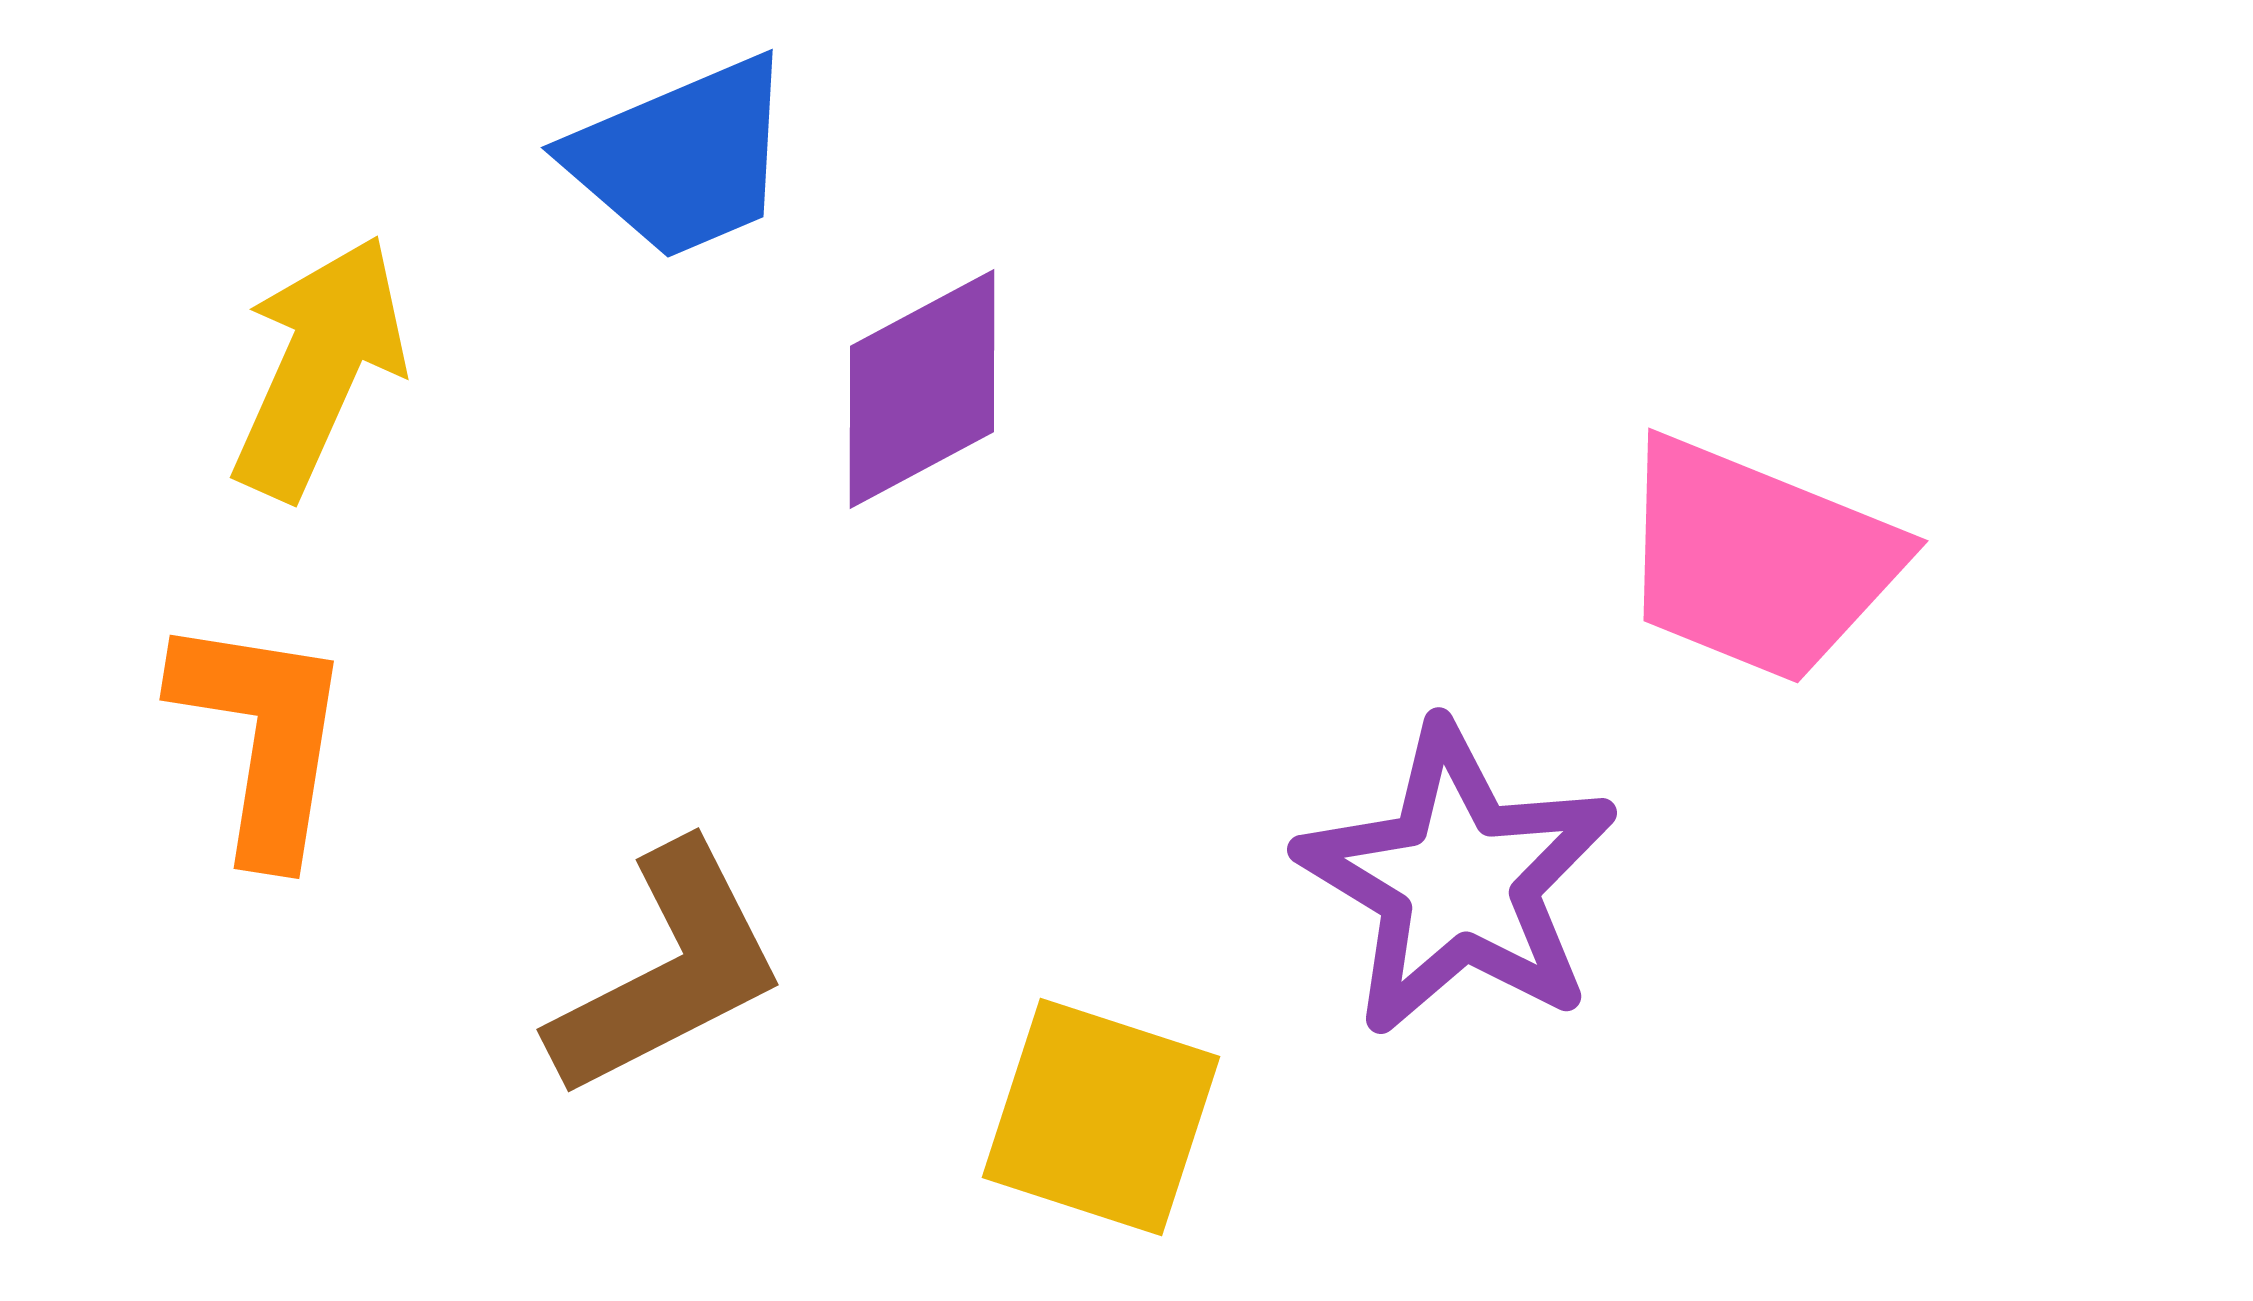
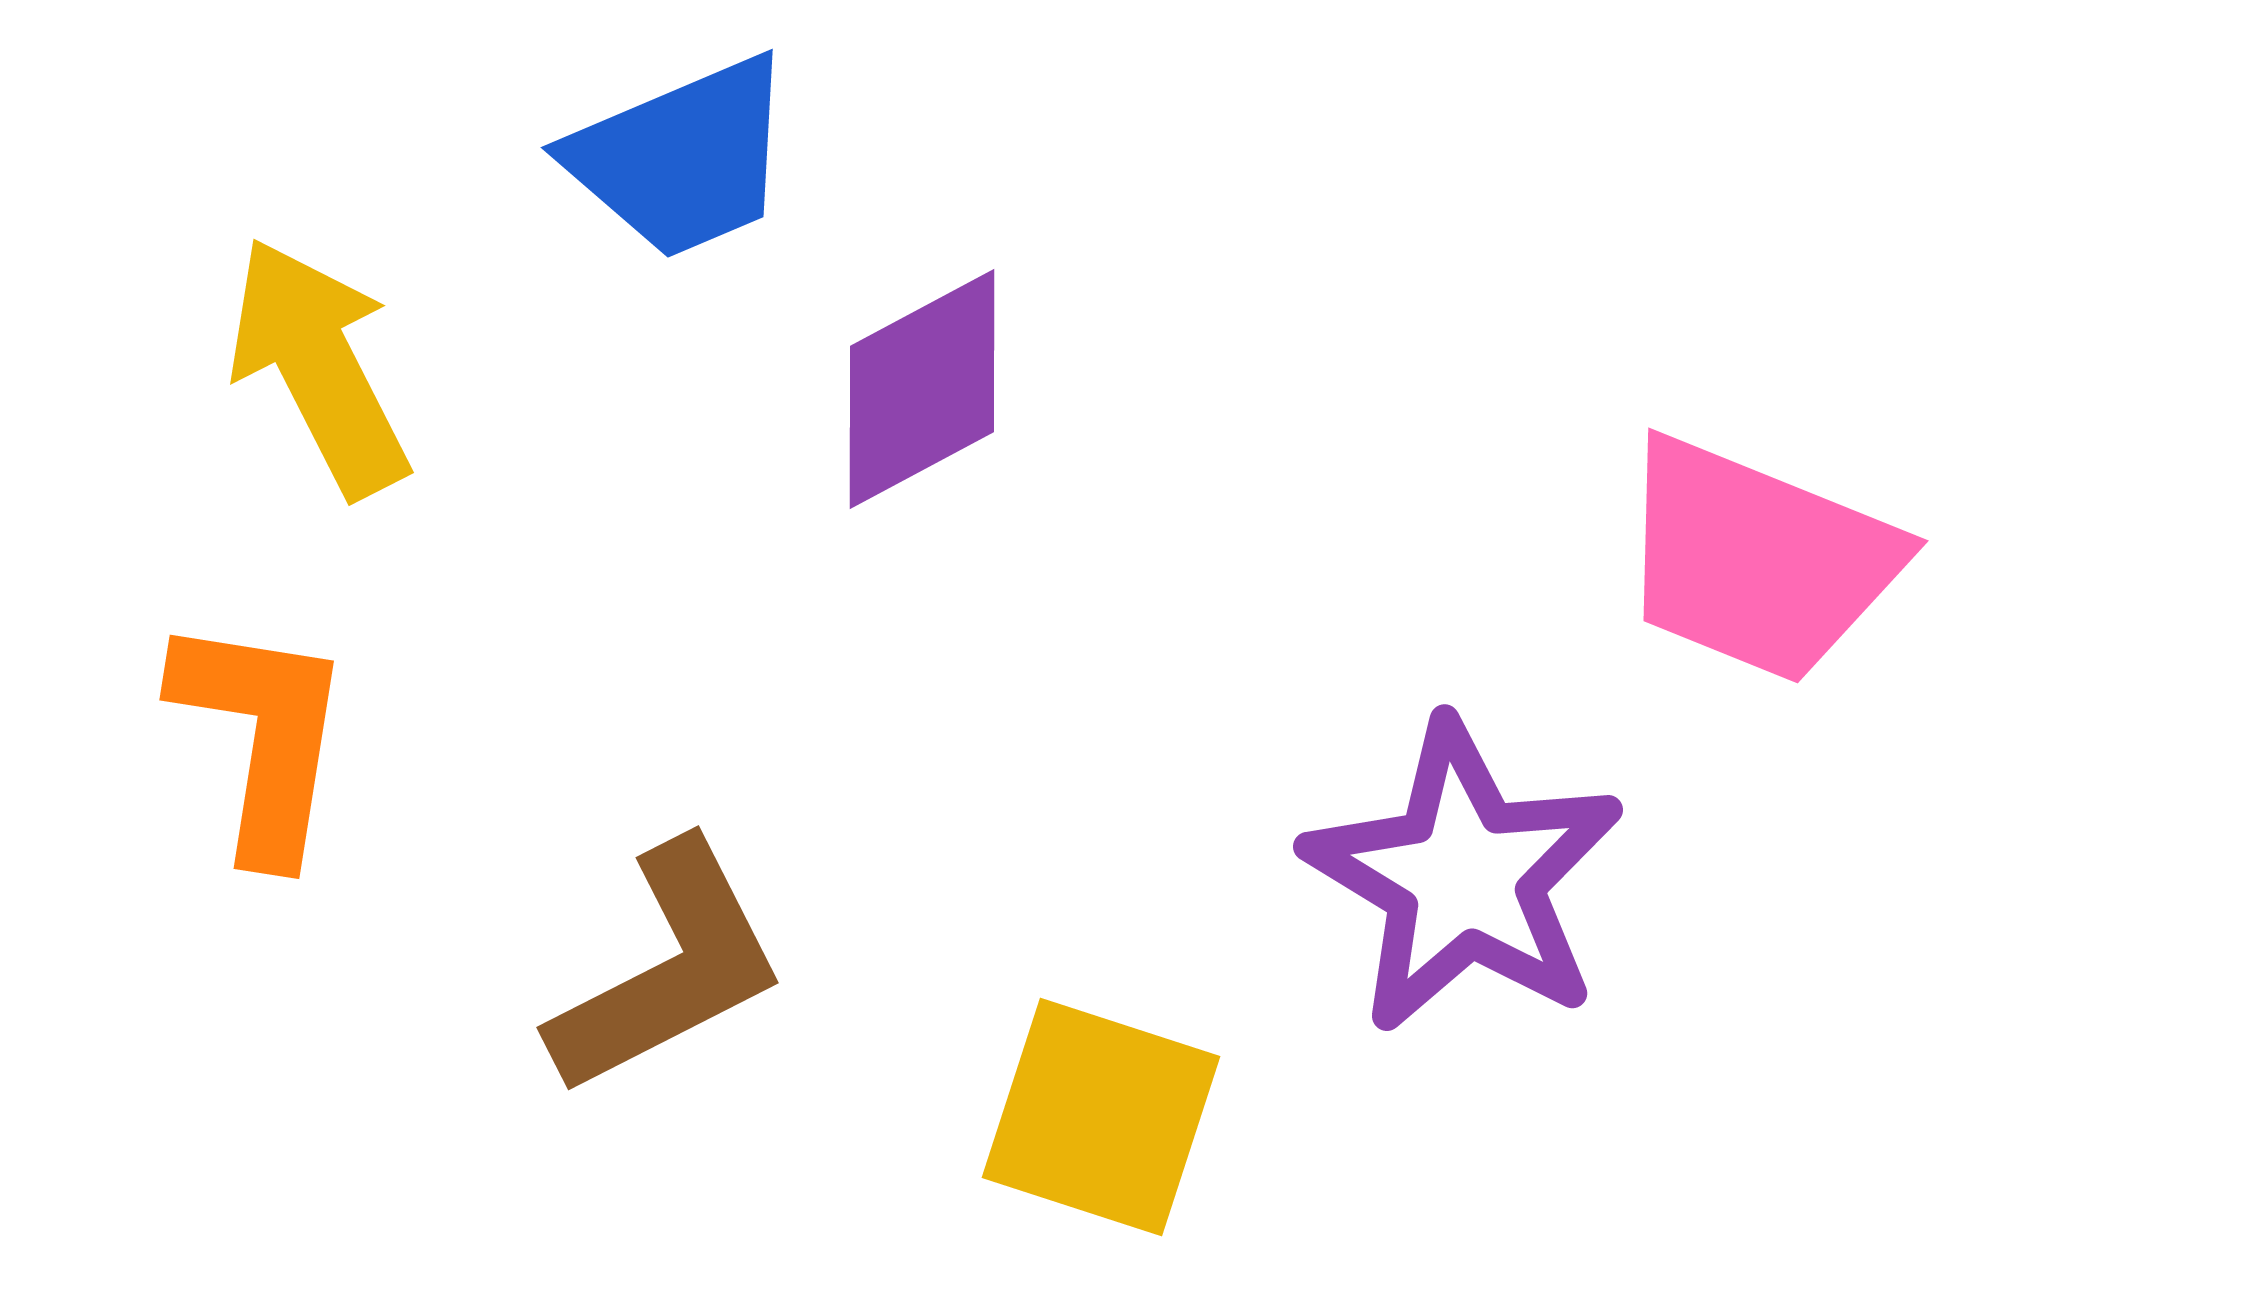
yellow arrow: rotated 51 degrees counterclockwise
purple star: moved 6 px right, 3 px up
brown L-shape: moved 2 px up
